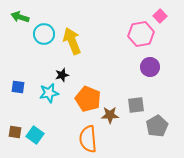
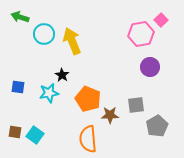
pink square: moved 1 px right, 4 px down
black star: rotated 24 degrees counterclockwise
